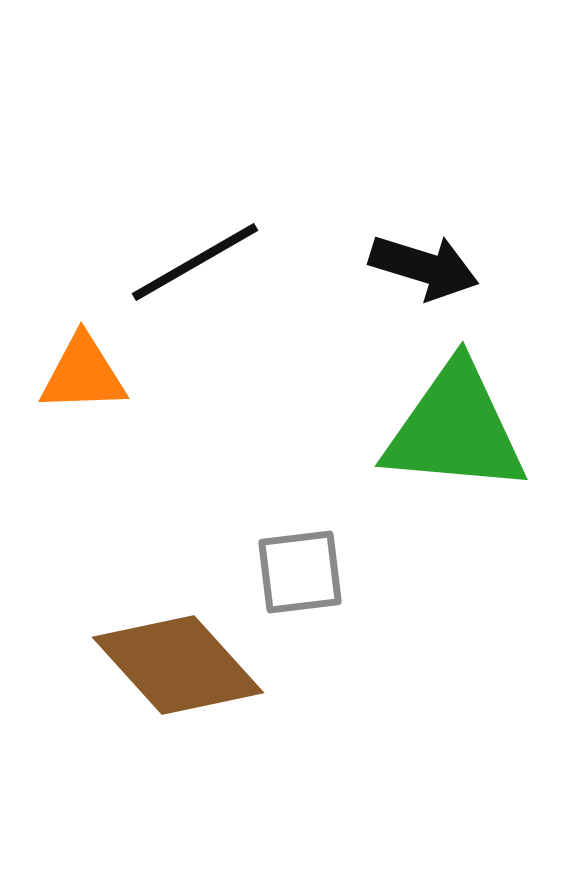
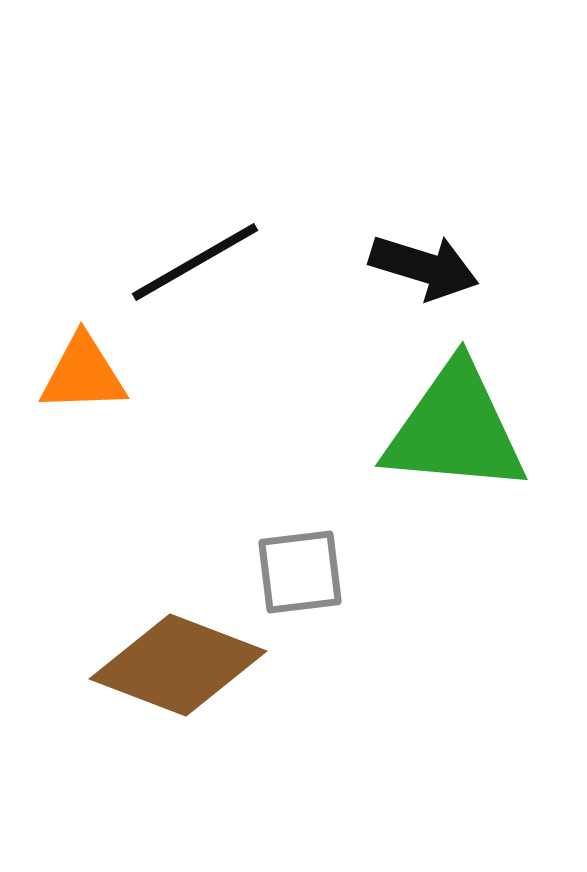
brown diamond: rotated 27 degrees counterclockwise
